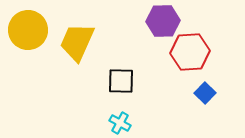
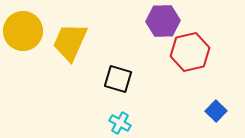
yellow circle: moved 5 px left, 1 px down
yellow trapezoid: moved 7 px left
red hexagon: rotated 9 degrees counterclockwise
black square: moved 3 px left, 2 px up; rotated 16 degrees clockwise
blue square: moved 11 px right, 18 px down
